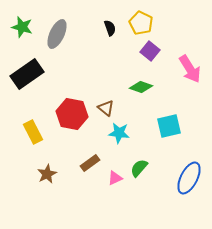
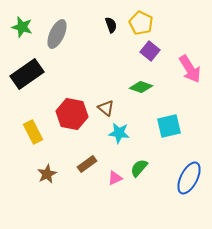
black semicircle: moved 1 px right, 3 px up
brown rectangle: moved 3 px left, 1 px down
